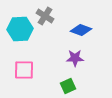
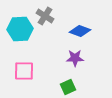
blue diamond: moved 1 px left, 1 px down
pink square: moved 1 px down
green square: moved 1 px down
